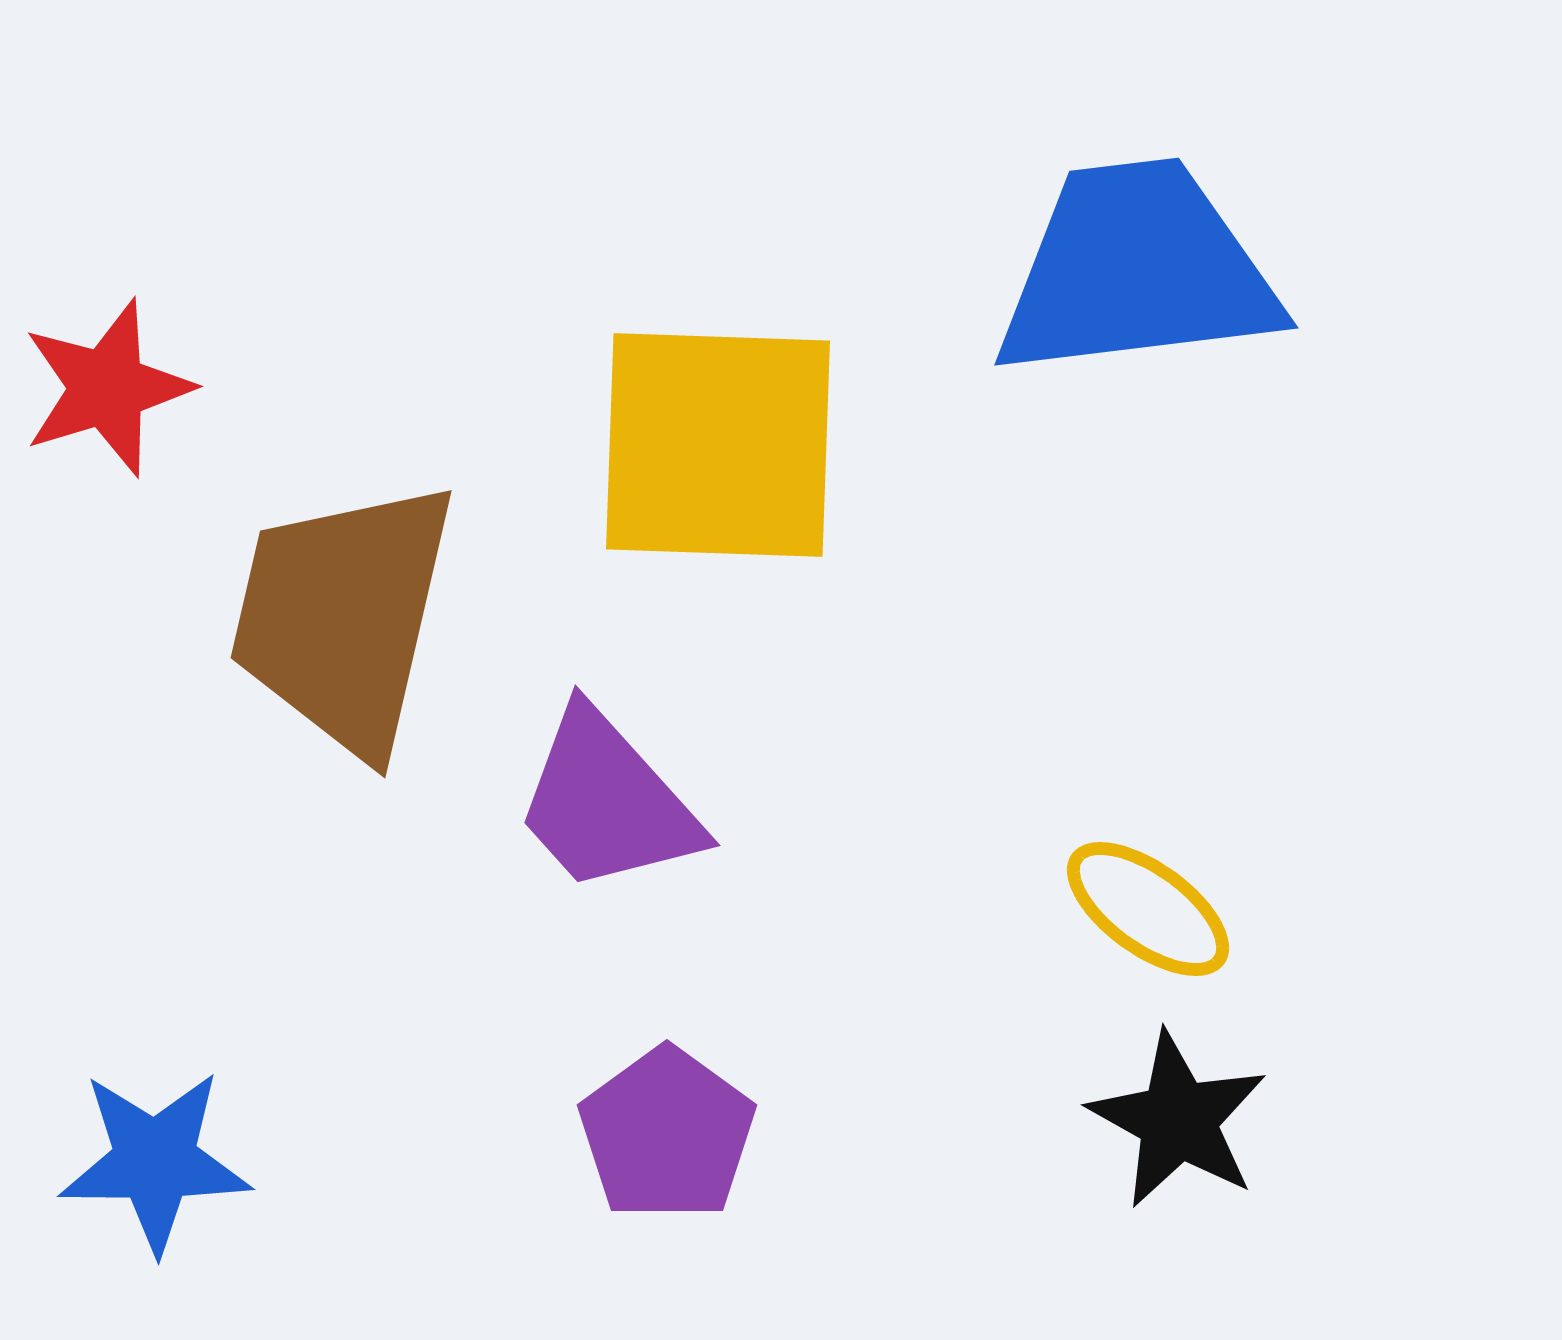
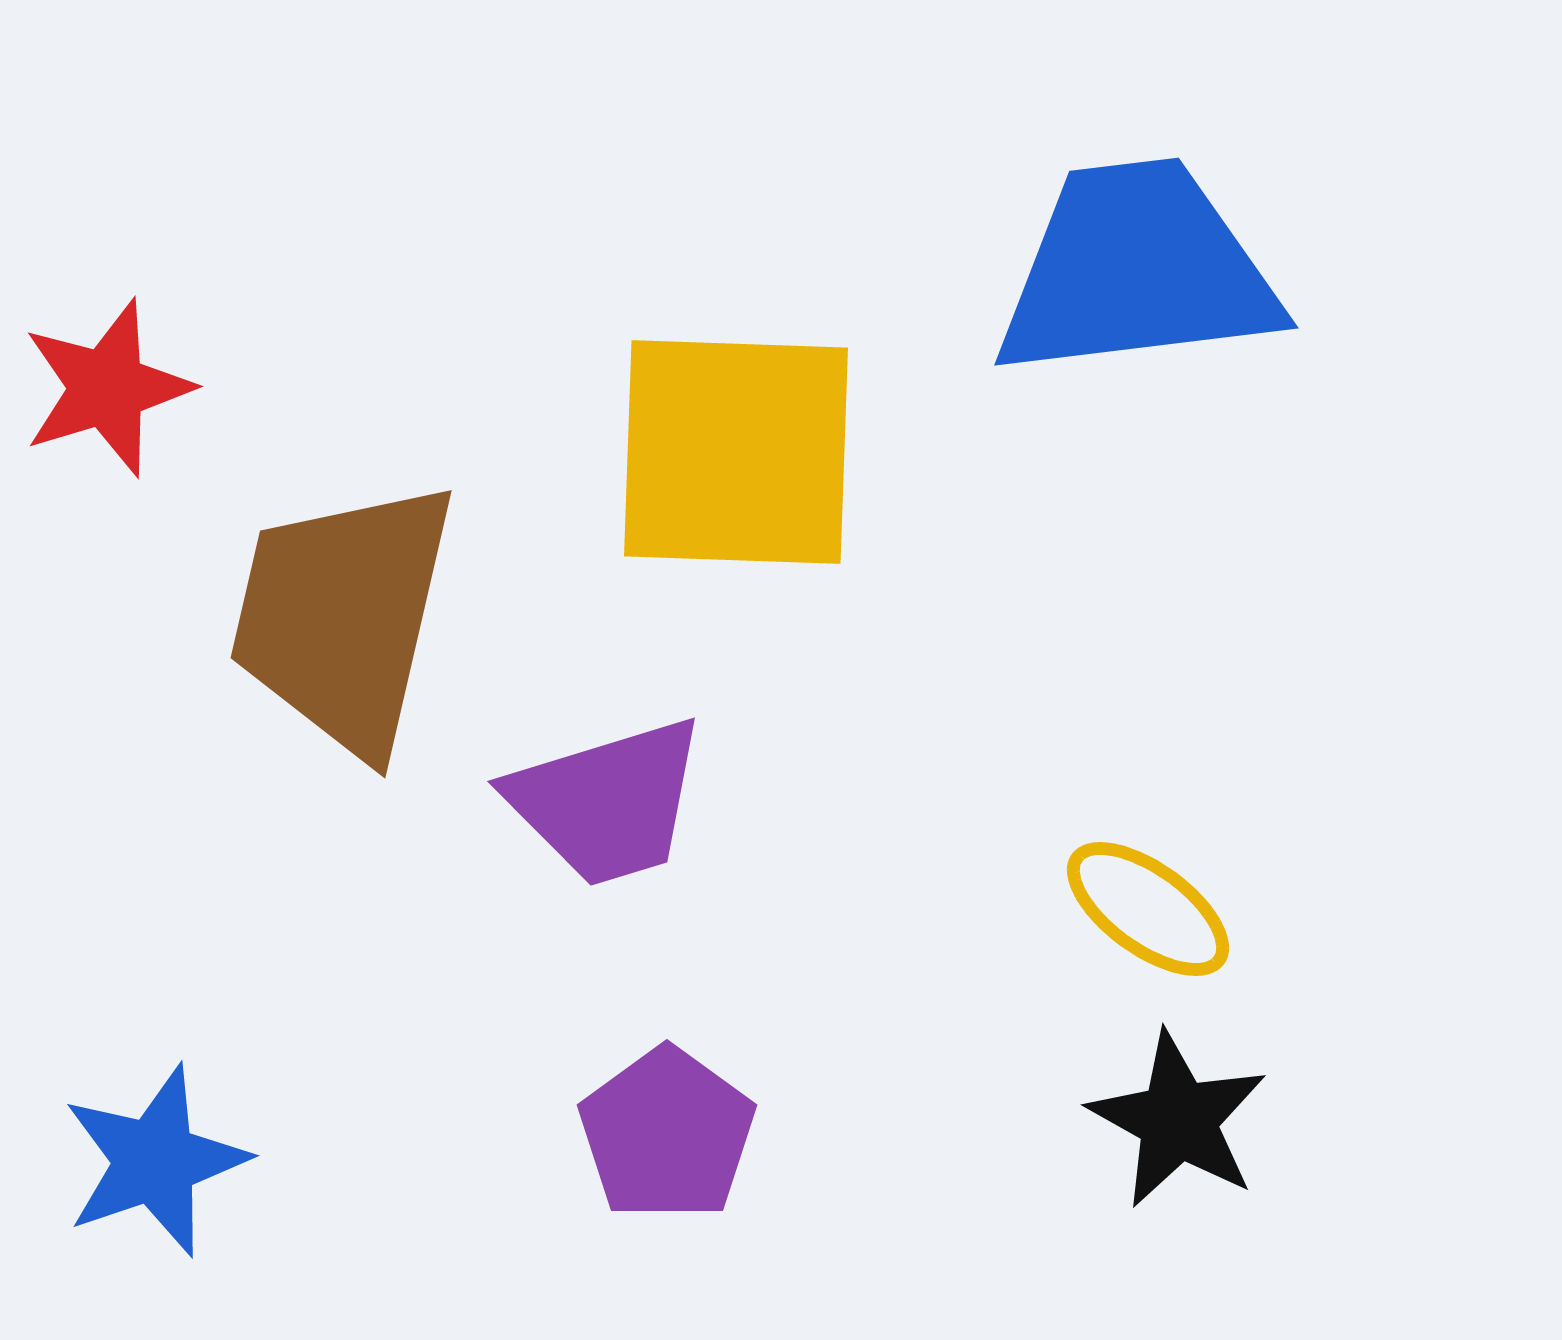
yellow square: moved 18 px right, 7 px down
purple trapezoid: rotated 65 degrees counterclockwise
blue star: rotated 19 degrees counterclockwise
